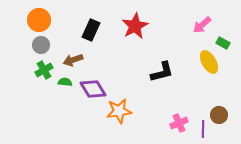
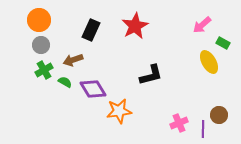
black L-shape: moved 11 px left, 3 px down
green semicircle: rotated 24 degrees clockwise
